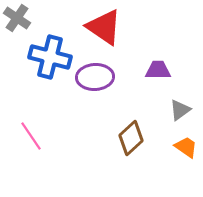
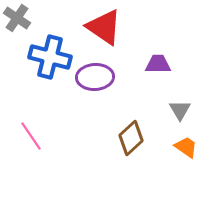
purple trapezoid: moved 6 px up
gray triangle: rotated 25 degrees counterclockwise
